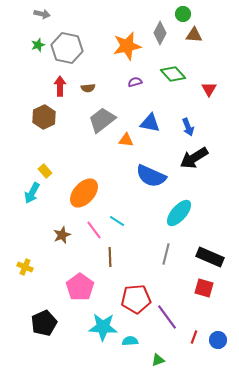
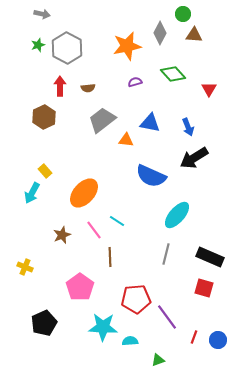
gray hexagon: rotated 16 degrees clockwise
cyan ellipse: moved 2 px left, 2 px down
